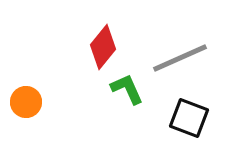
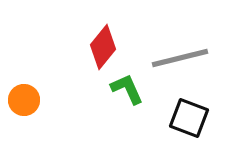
gray line: rotated 10 degrees clockwise
orange circle: moved 2 px left, 2 px up
